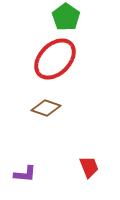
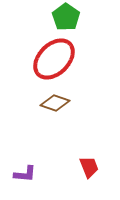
red ellipse: moved 1 px left
brown diamond: moved 9 px right, 5 px up
